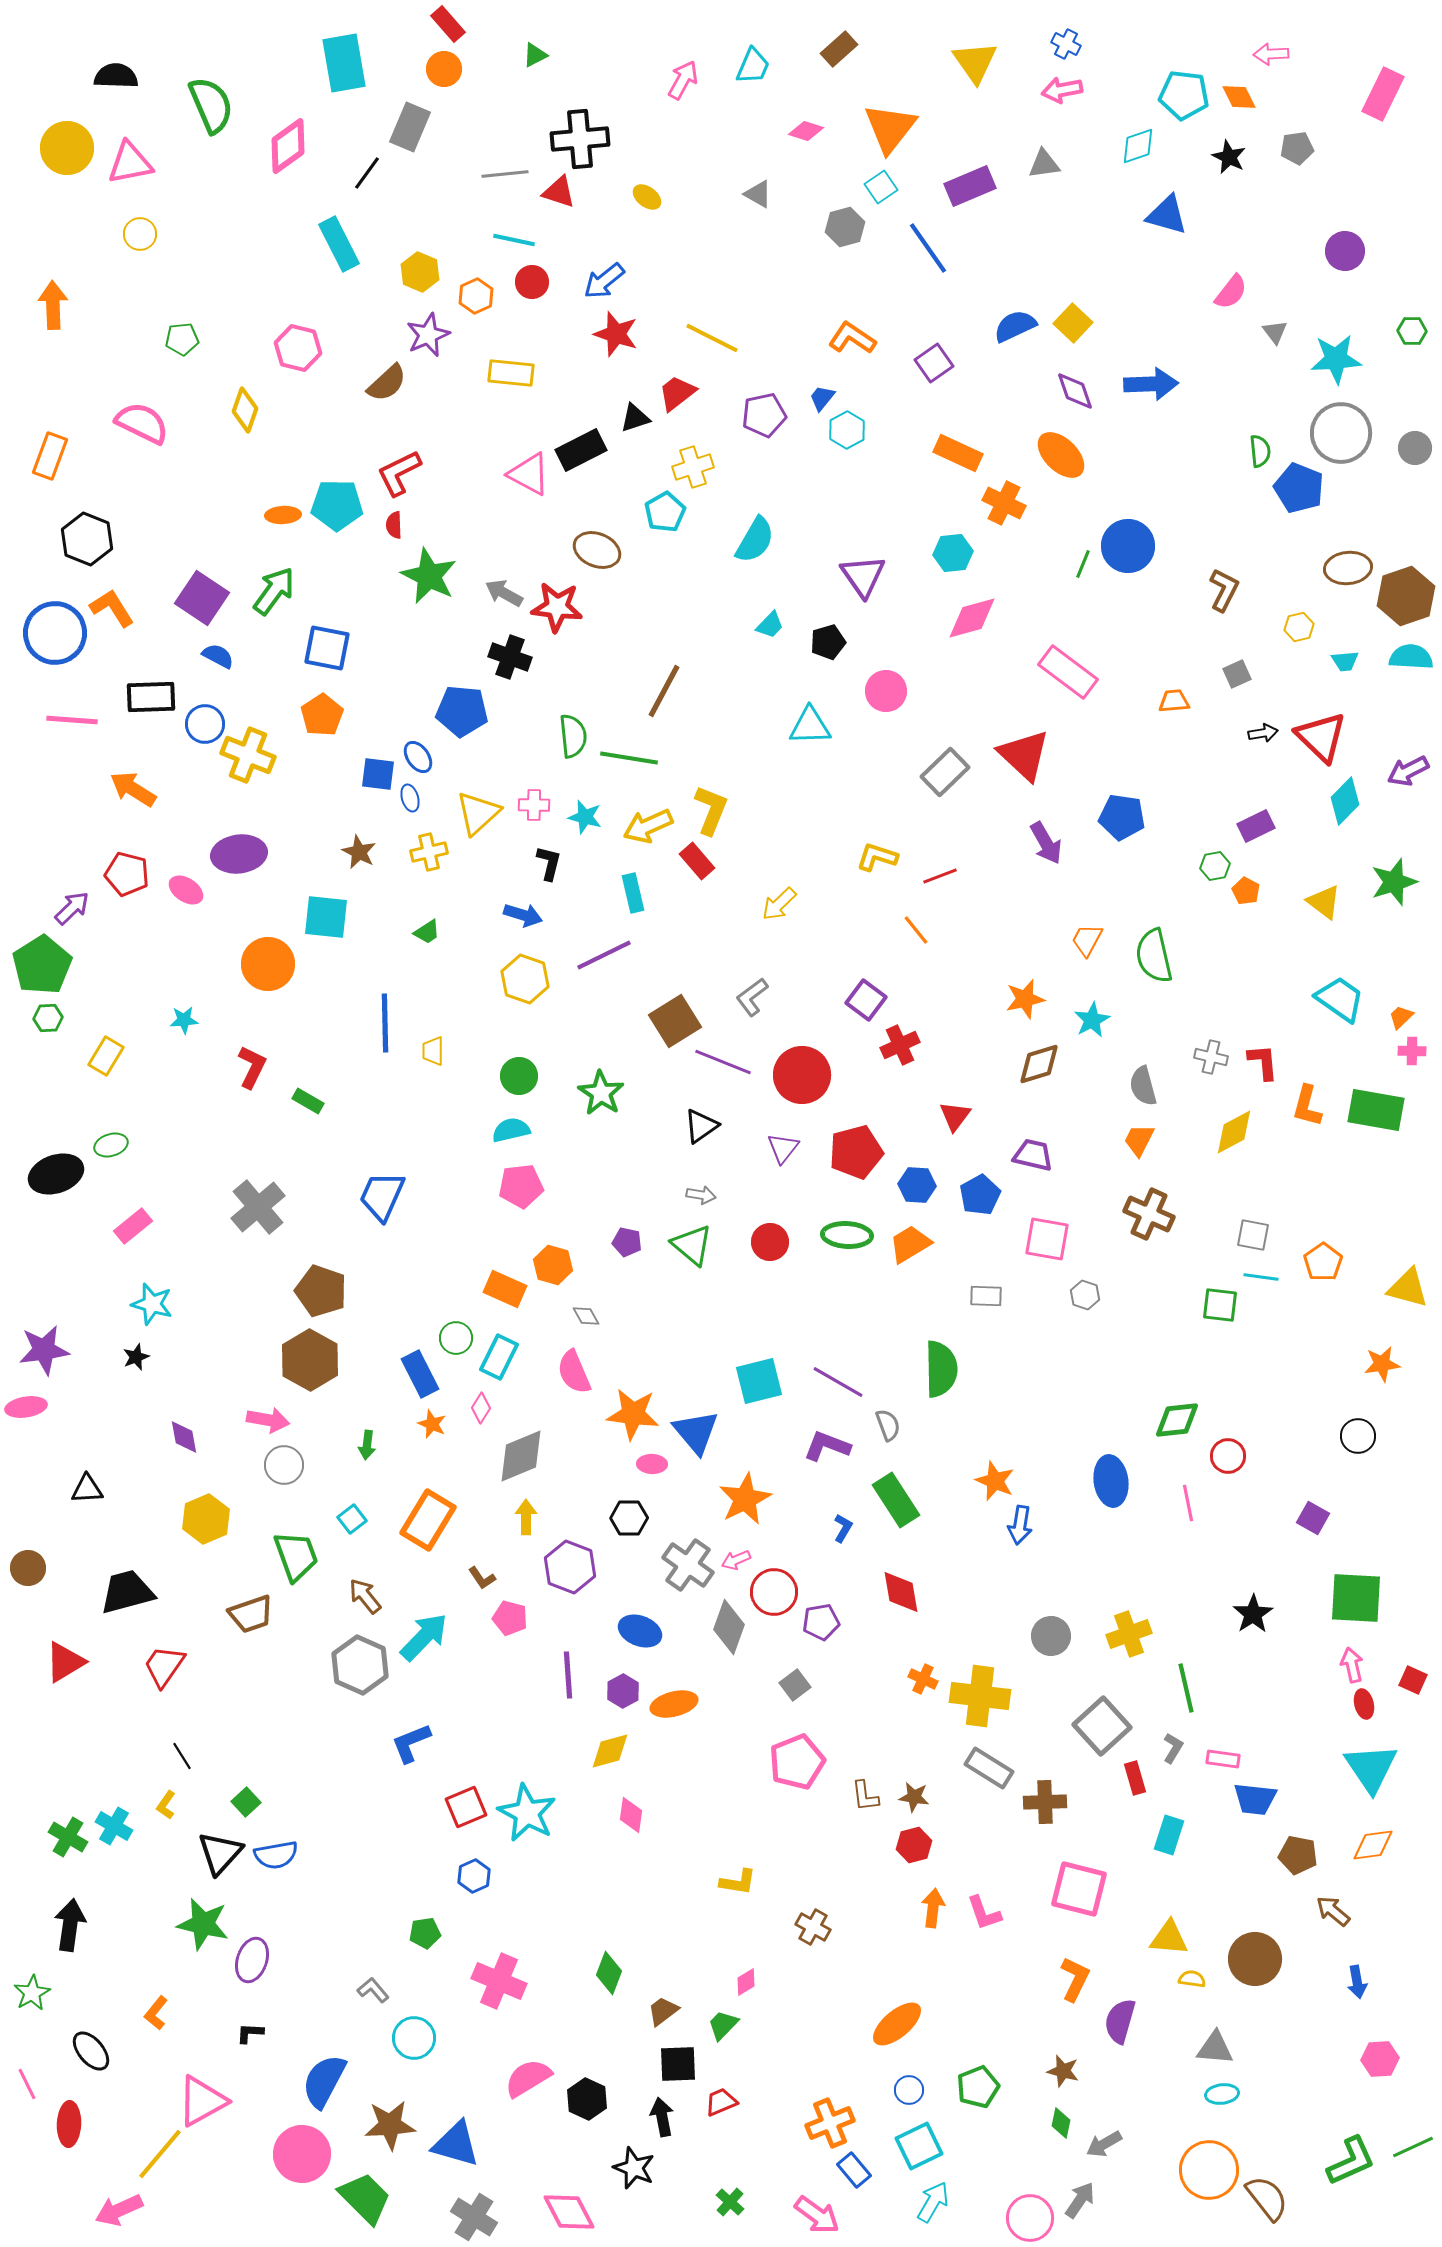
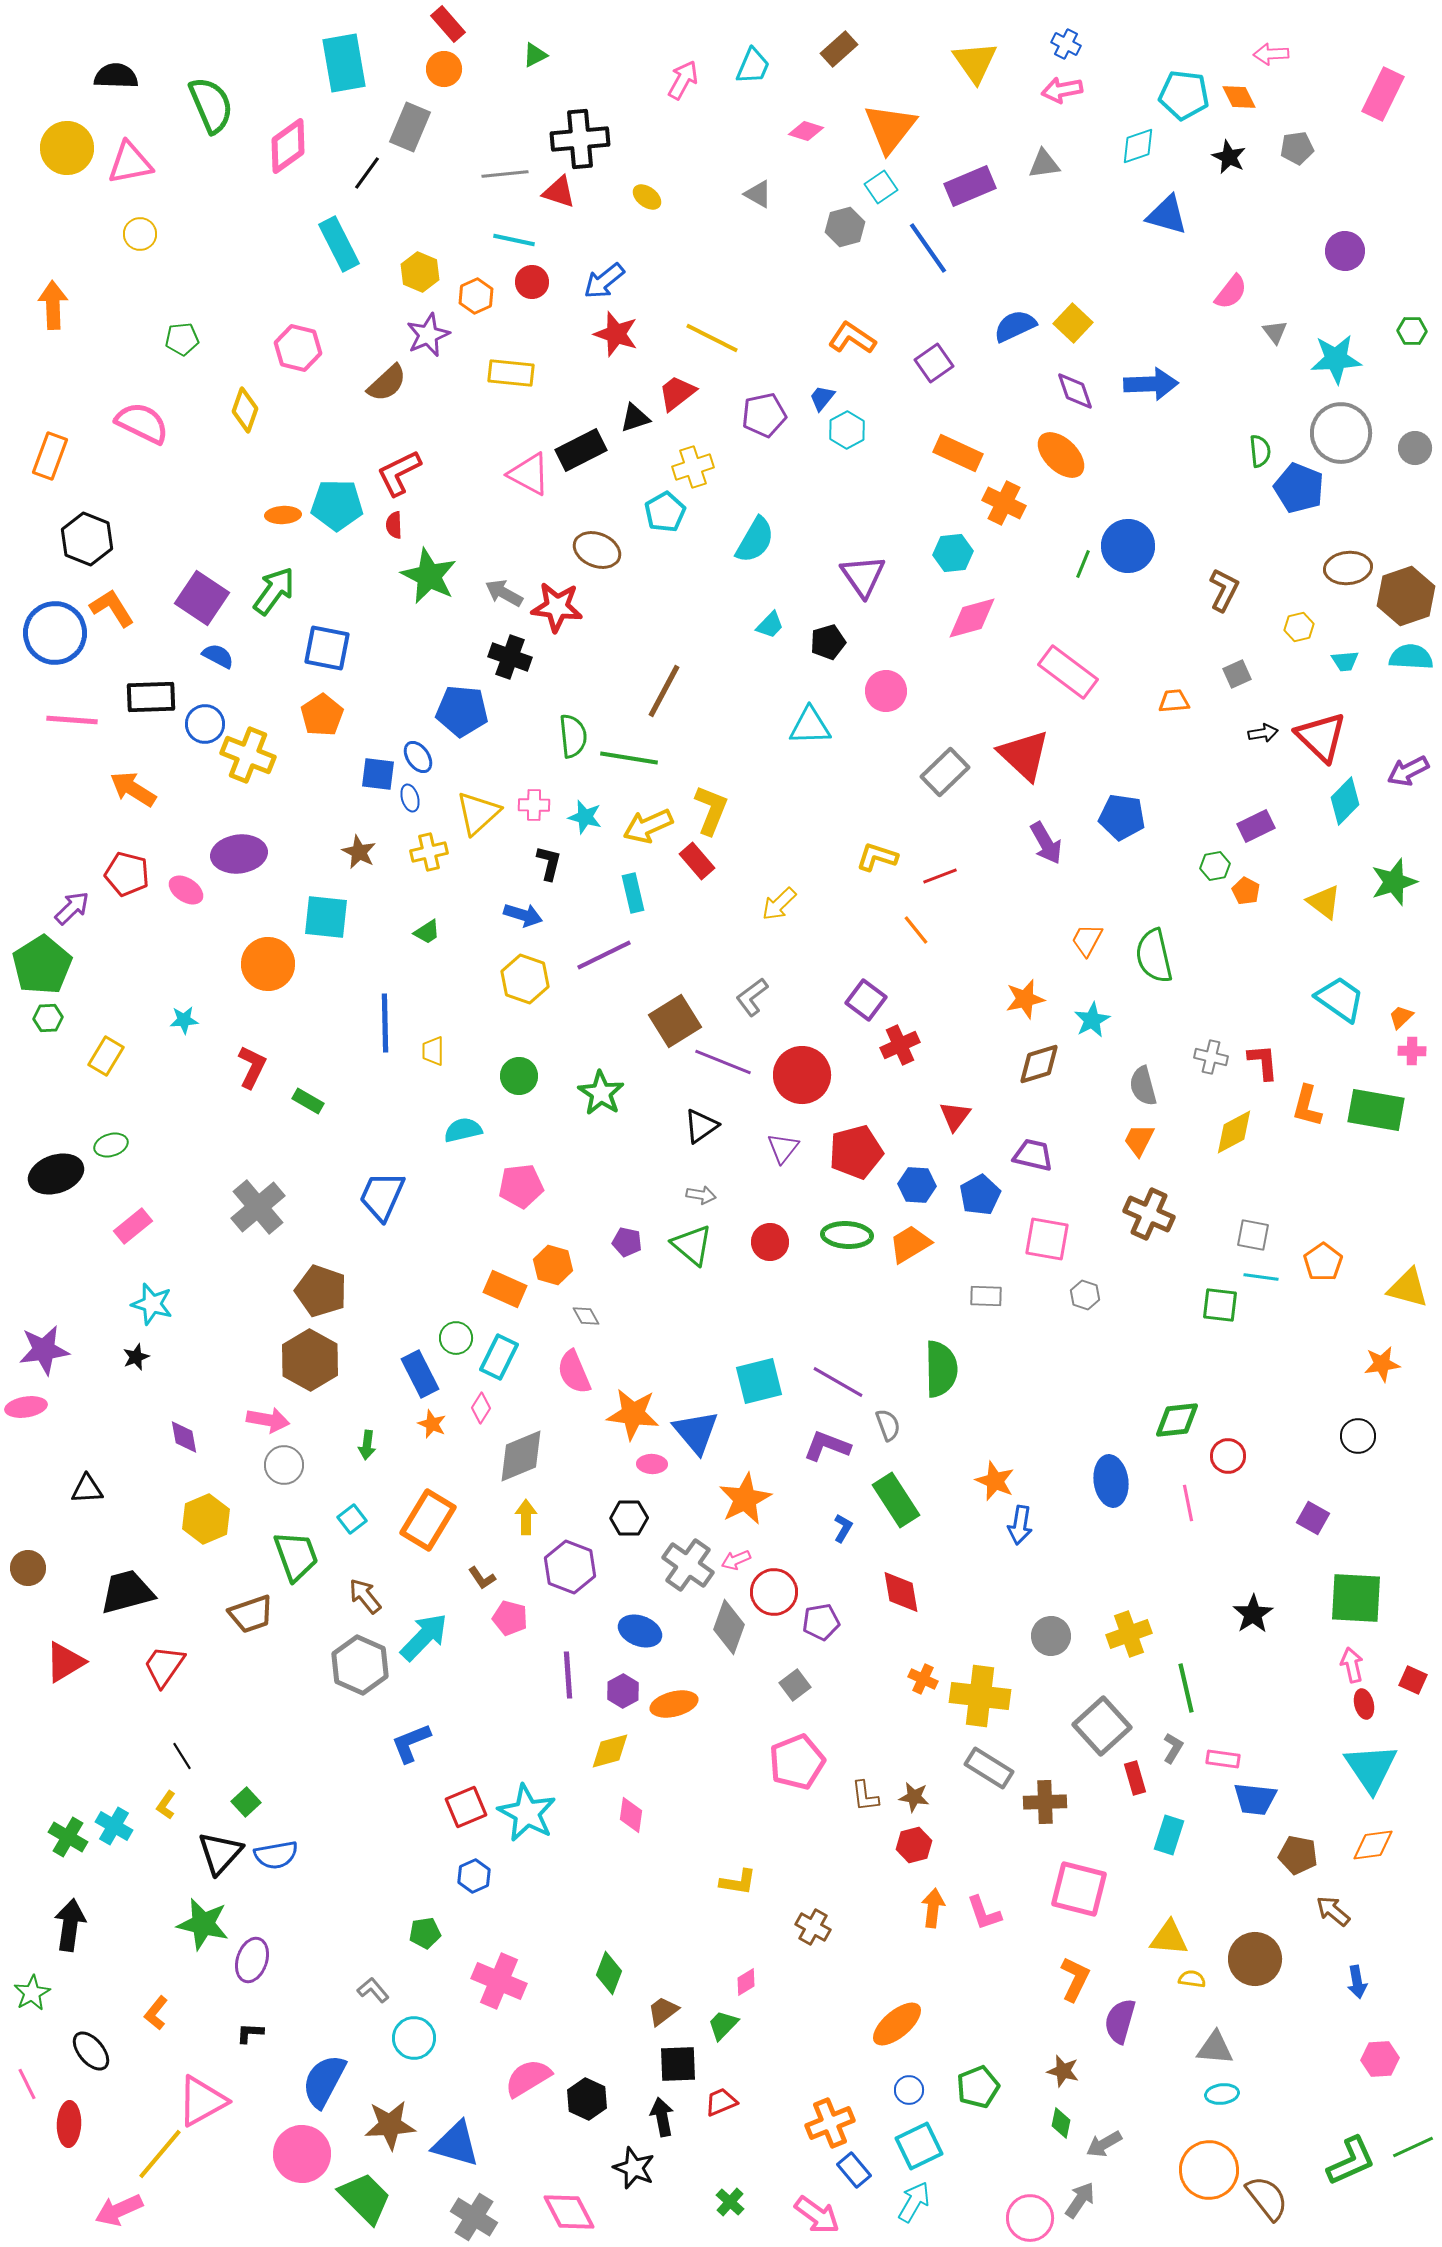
cyan semicircle at (511, 1130): moved 48 px left
cyan arrow at (933, 2202): moved 19 px left
